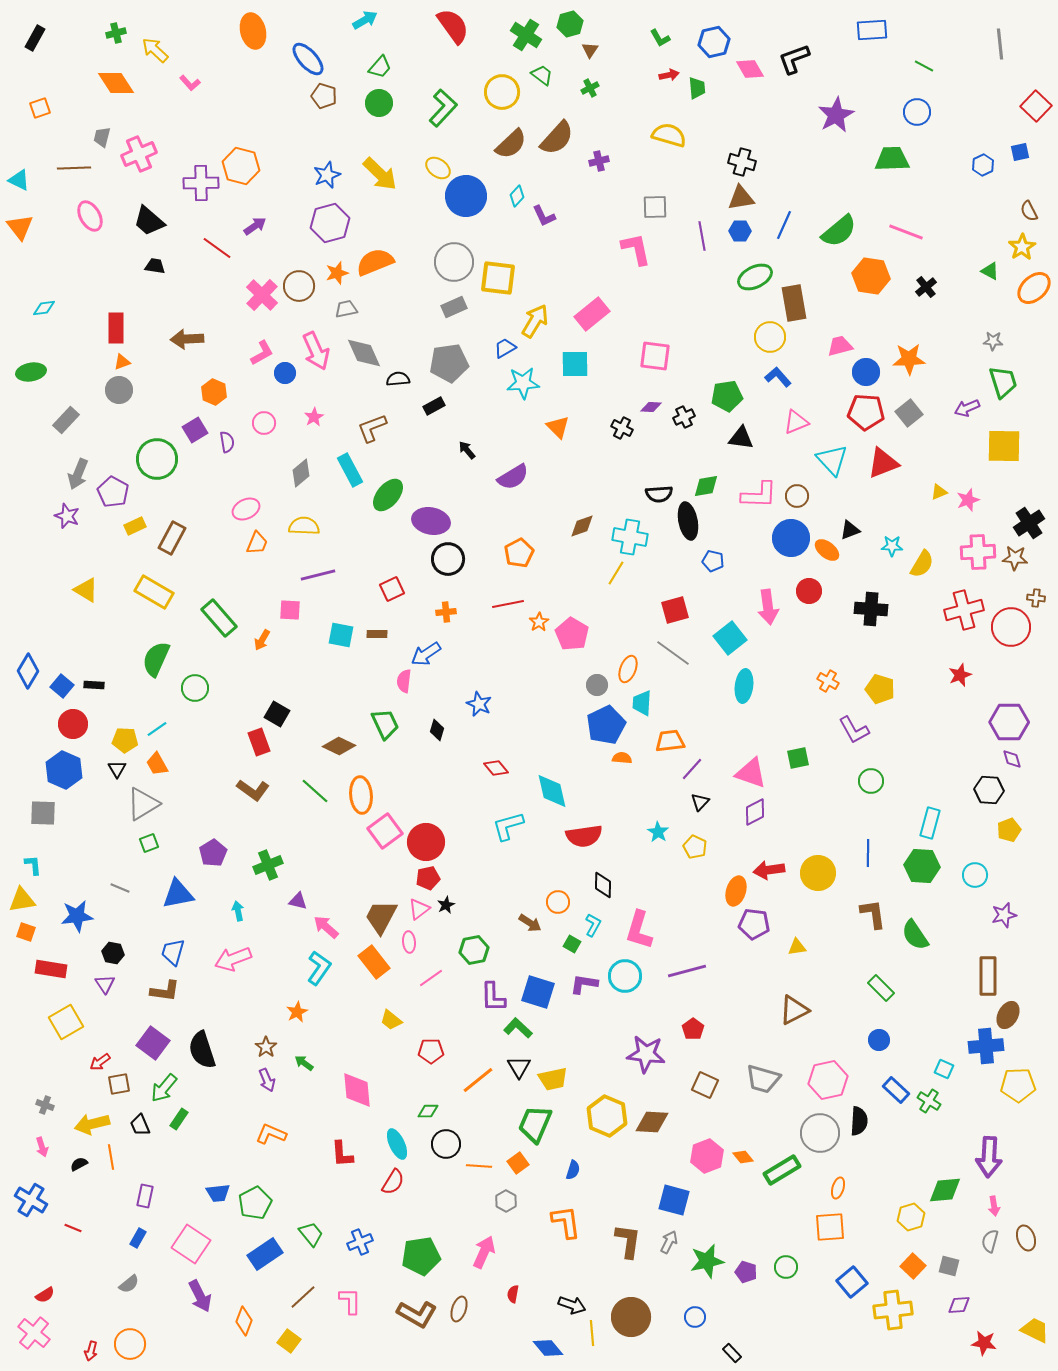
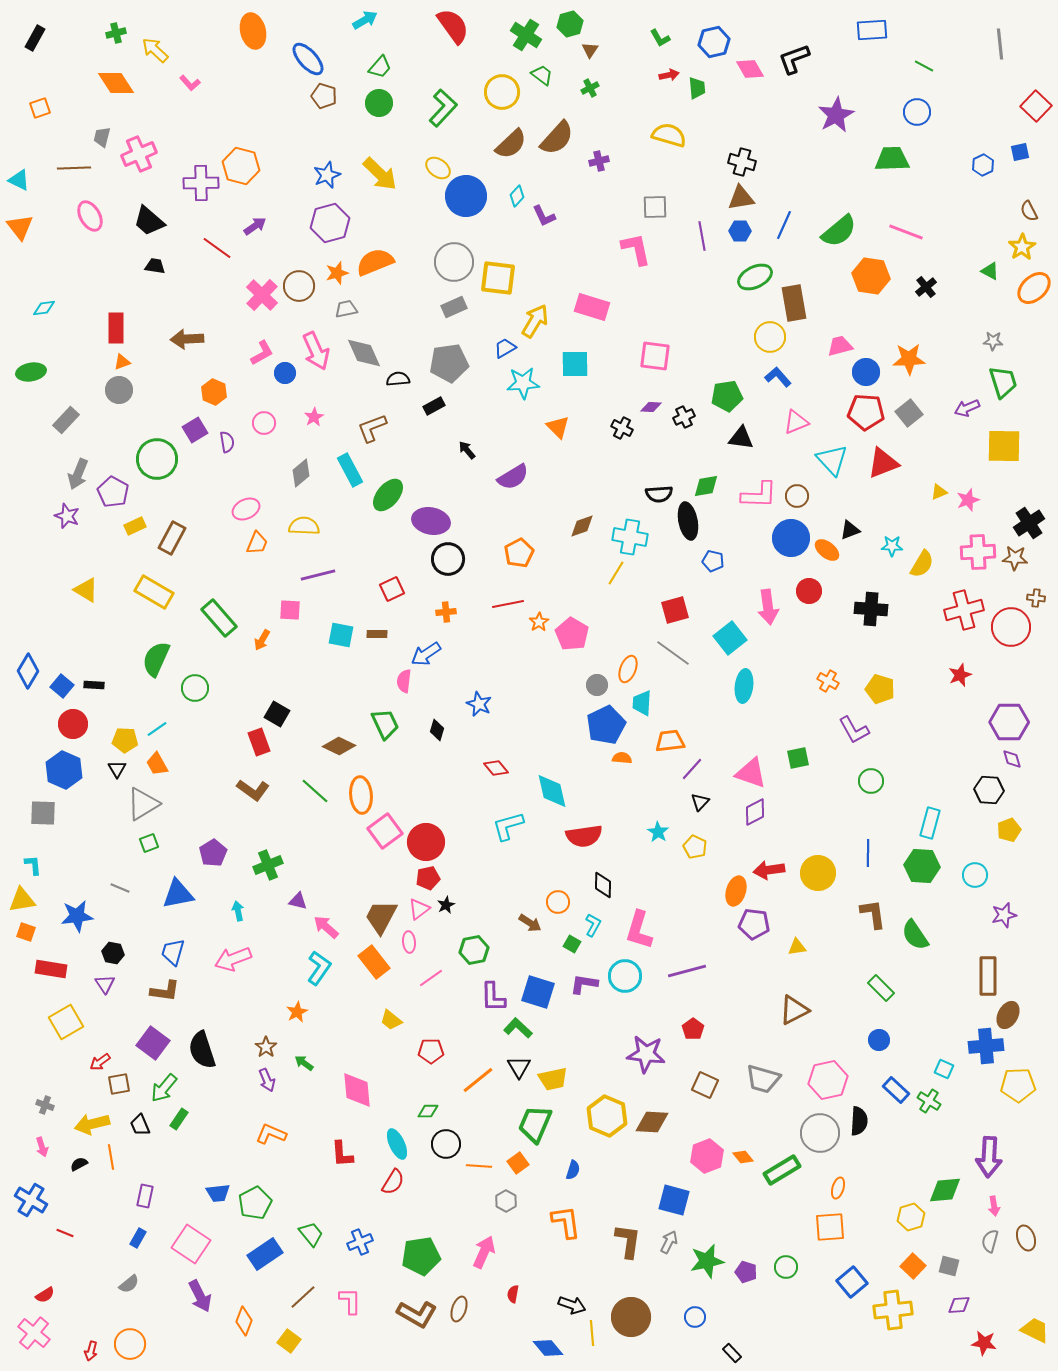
pink rectangle at (592, 314): moved 7 px up; rotated 56 degrees clockwise
red line at (73, 1228): moved 8 px left, 5 px down
